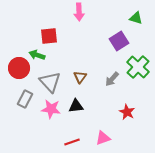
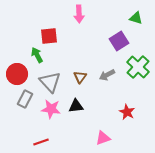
pink arrow: moved 2 px down
green arrow: rotated 42 degrees clockwise
red circle: moved 2 px left, 6 px down
gray arrow: moved 5 px left, 4 px up; rotated 21 degrees clockwise
red line: moved 31 px left
